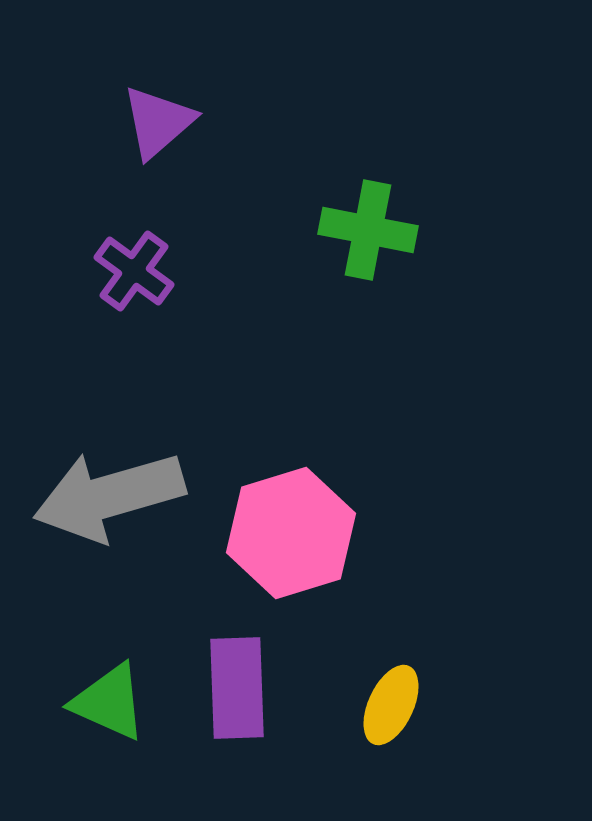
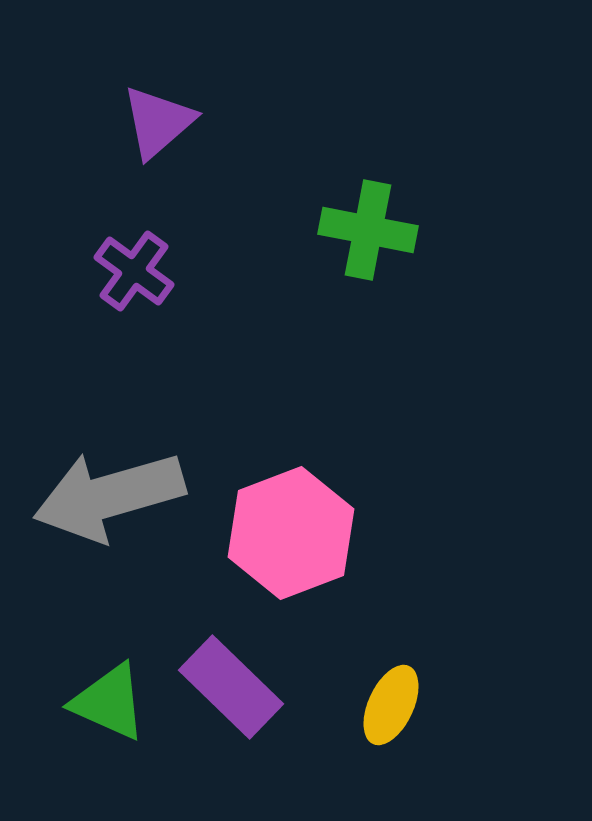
pink hexagon: rotated 4 degrees counterclockwise
purple rectangle: moved 6 px left, 1 px up; rotated 44 degrees counterclockwise
